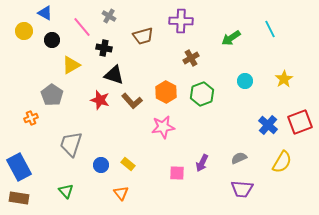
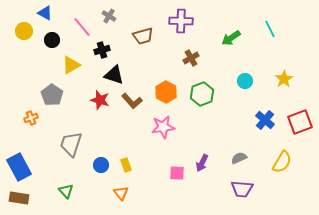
black cross: moved 2 px left, 2 px down; rotated 28 degrees counterclockwise
blue cross: moved 3 px left, 5 px up
yellow rectangle: moved 2 px left, 1 px down; rotated 32 degrees clockwise
